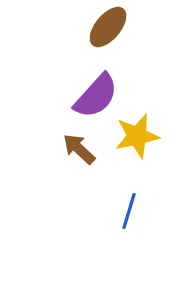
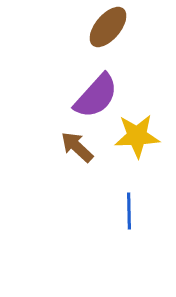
yellow star: rotated 9 degrees clockwise
brown arrow: moved 2 px left, 2 px up
blue line: rotated 18 degrees counterclockwise
